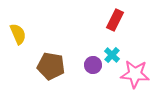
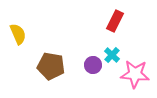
red rectangle: moved 1 px down
